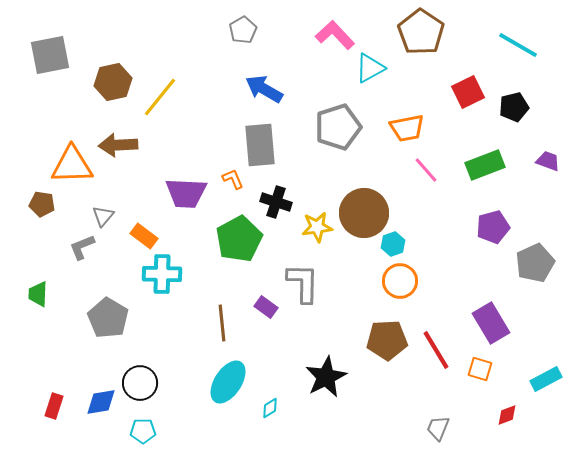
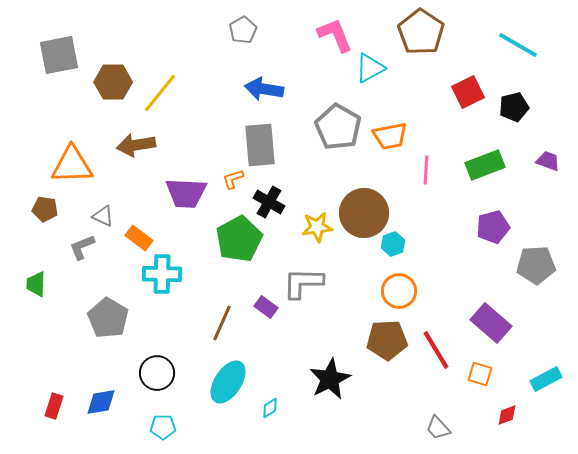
pink L-shape at (335, 35): rotated 21 degrees clockwise
gray square at (50, 55): moved 9 px right
brown hexagon at (113, 82): rotated 12 degrees clockwise
blue arrow at (264, 89): rotated 21 degrees counterclockwise
yellow line at (160, 97): moved 4 px up
gray pentagon at (338, 127): rotated 24 degrees counterclockwise
orange trapezoid at (407, 128): moved 17 px left, 8 px down
brown arrow at (118, 145): moved 18 px right; rotated 6 degrees counterclockwise
pink line at (426, 170): rotated 44 degrees clockwise
orange L-shape at (233, 179): rotated 85 degrees counterclockwise
black cross at (276, 202): moved 7 px left; rotated 12 degrees clockwise
brown pentagon at (42, 204): moved 3 px right, 5 px down
gray triangle at (103, 216): rotated 45 degrees counterclockwise
orange rectangle at (144, 236): moved 5 px left, 2 px down
gray pentagon at (535, 263): moved 1 px right, 2 px down; rotated 21 degrees clockwise
orange circle at (400, 281): moved 1 px left, 10 px down
gray L-shape at (303, 283): rotated 90 degrees counterclockwise
green trapezoid at (38, 294): moved 2 px left, 10 px up
brown line at (222, 323): rotated 30 degrees clockwise
purple rectangle at (491, 323): rotated 18 degrees counterclockwise
orange square at (480, 369): moved 5 px down
black star at (326, 377): moved 4 px right, 2 px down
black circle at (140, 383): moved 17 px right, 10 px up
gray trapezoid at (438, 428): rotated 64 degrees counterclockwise
cyan pentagon at (143, 431): moved 20 px right, 4 px up
